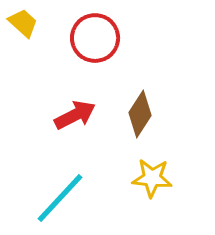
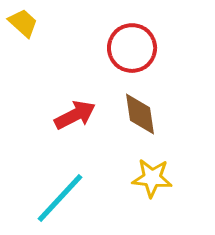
red circle: moved 37 px right, 10 px down
brown diamond: rotated 42 degrees counterclockwise
